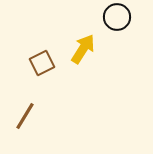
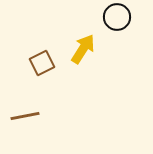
brown line: rotated 48 degrees clockwise
